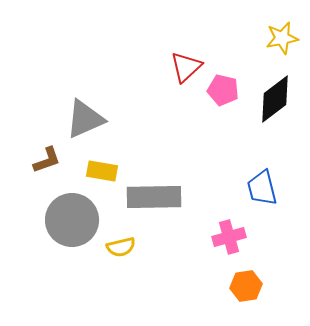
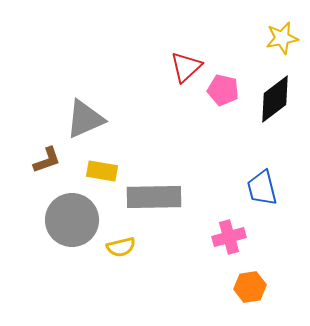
orange hexagon: moved 4 px right, 1 px down
